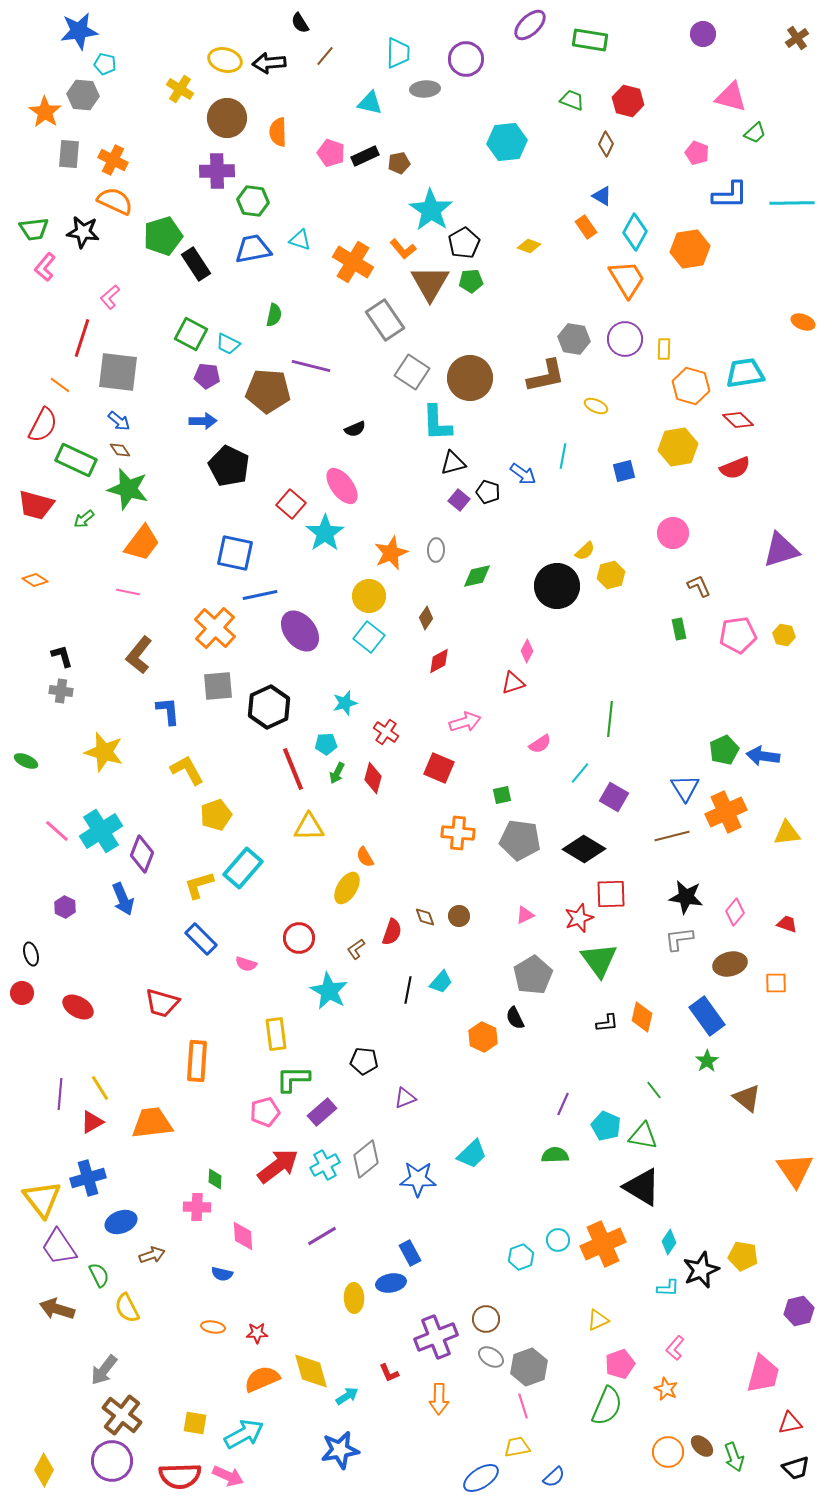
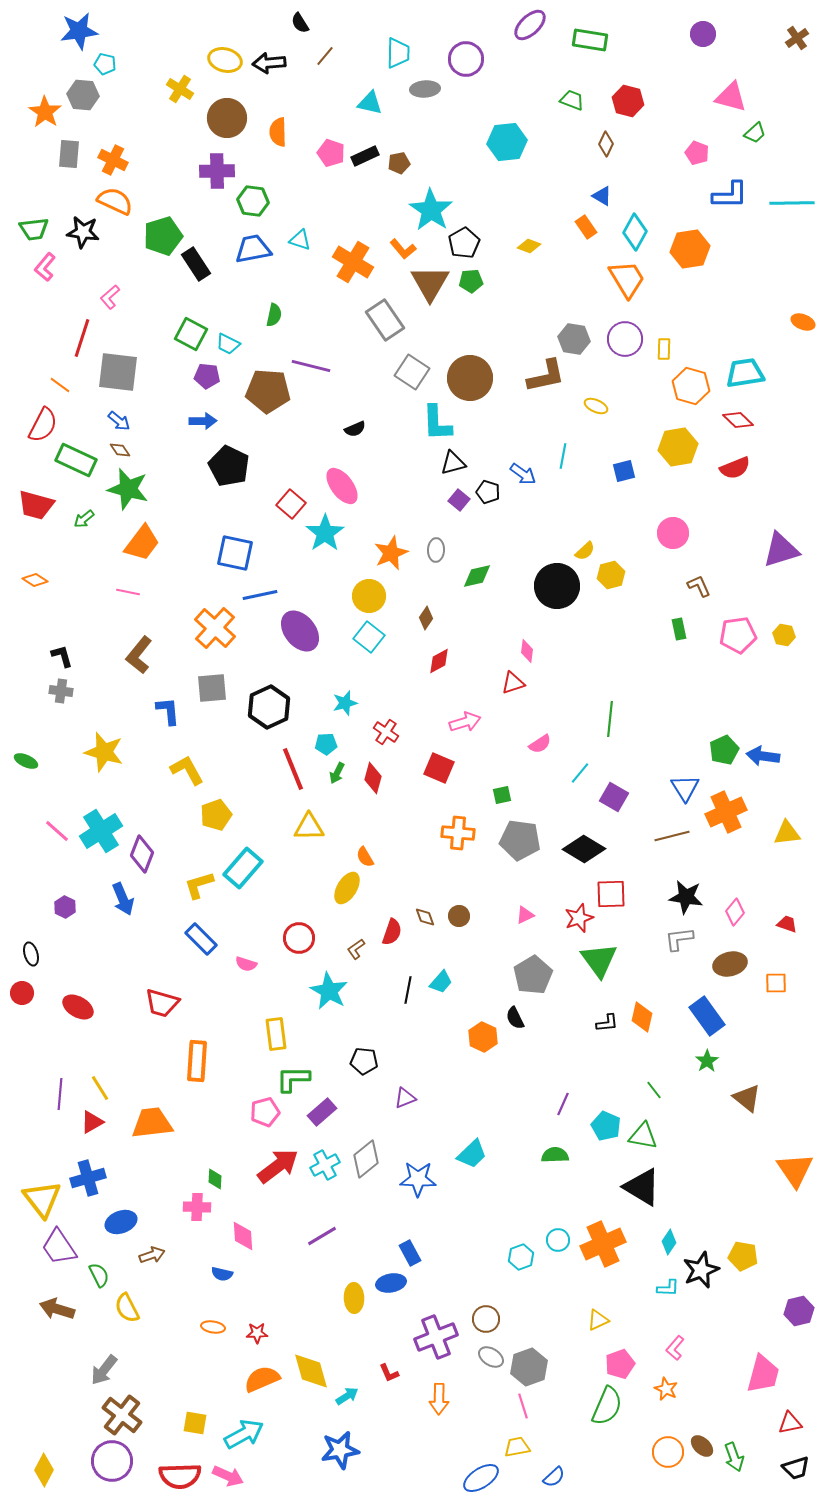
pink diamond at (527, 651): rotated 20 degrees counterclockwise
gray square at (218, 686): moved 6 px left, 2 px down
